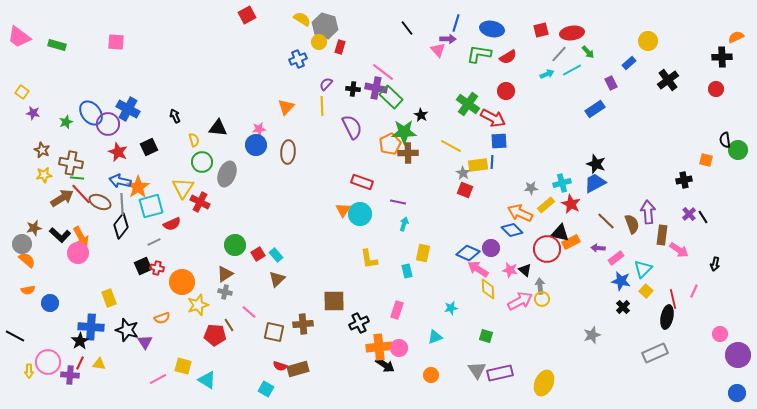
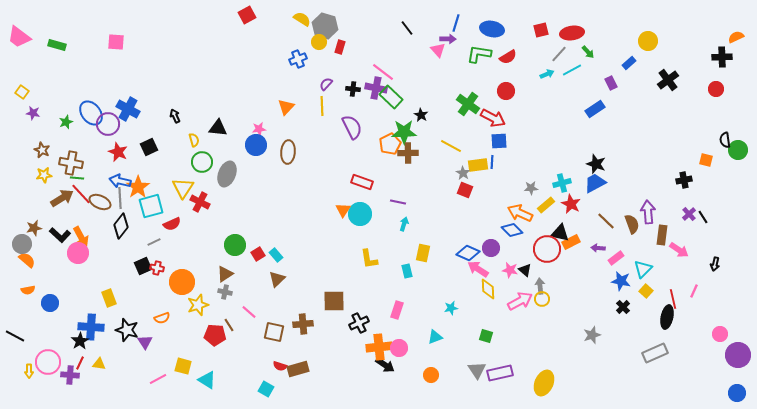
gray line at (122, 204): moved 2 px left, 6 px up
